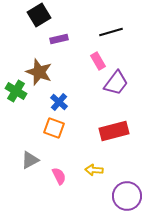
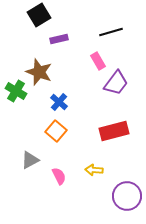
orange square: moved 2 px right, 3 px down; rotated 20 degrees clockwise
